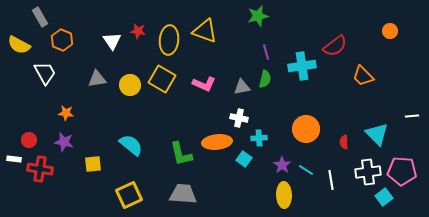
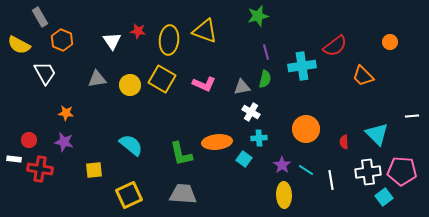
orange circle at (390, 31): moved 11 px down
white cross at (239, 118): moved 12 px right, 6 px up; rotated 18 degrees clockwise
yellow square at (93, 164): moved 1 px right, 6 px down
